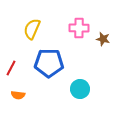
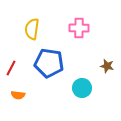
yellow semicircle: rotated 15 degrees counterclockwise
brown star: moved 4 px right, 27 px down
blue pentagon: rotated 8 degrees clockwise
cyan circle: moved 2 px right, 1 px up
